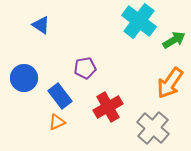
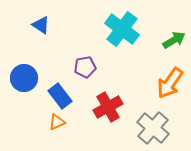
cyan cross: moved 17 px left, 8 px down
purple pentagon: moved 1 px up
